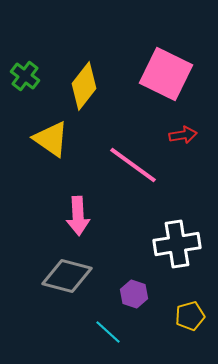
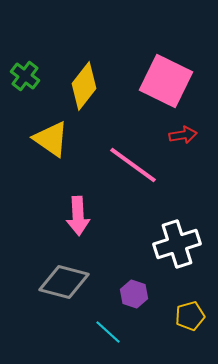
pink square: moved 7 px down
white cross: rotated 9 degrees counterclockwise
gray diamond: moved 3 px left, 6 px down
